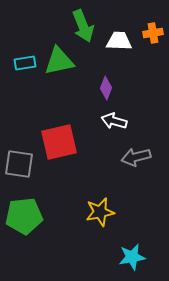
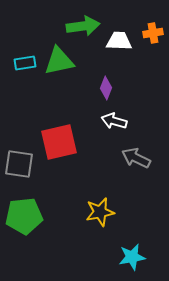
green arrow: rotated 76 degrees counterclockwise
gray arrow: moved 1 px down; rotated 40 degrees clockwise
